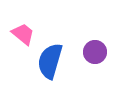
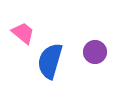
pink trapezoid: moved 1 px up
